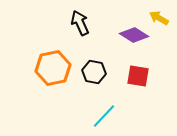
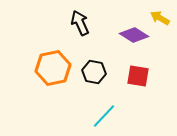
yellow arrow: moved 1 px right
